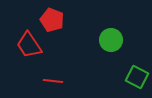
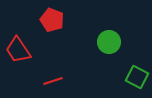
green circle: moved 2 px left, 2 px down
red trapezoid: moved 11 px left, 5 px down
red line: rotated 24 degrees counterclockwise
